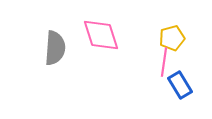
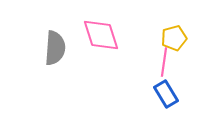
yellow pentagon: moved 2 px right
blue rectangle: moved 14 px left, 9 px down
